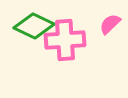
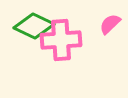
pink cross: moved 4 px left
